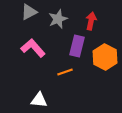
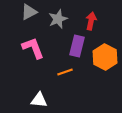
pink L-shape: rotated 20 degrees clockwise
